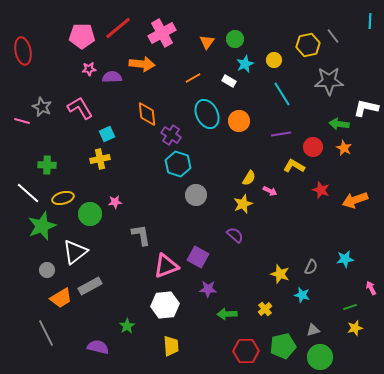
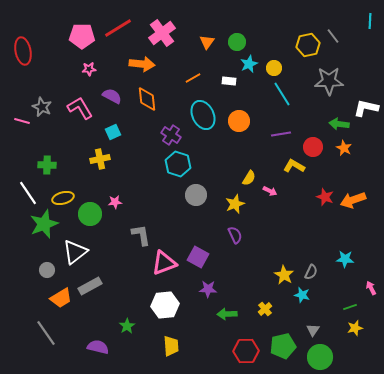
red line at (118, 28): rotated 8 degrees clockwise
pink cross at (162, 33): rotated 8 degrees counterclockwise
green circle at (235, 39): moved 2 px right, 3 px down
yellow circle at (274, 60): moved 8 px down
cyan star at (245, 64): moved 4 px right
purple semicircle at (112, 77): moved 19 px down; rotated 30 degrees clockwise
white rectangle at (229, 81): rotated 24 degrees counterclockwise
orange diamond at (147, 114): moved 15 px up
cyan ellipse at (207, 114): moved 4 px left, 1 px down
cyan square at (107, 134): moved 6 px right, 2 px up
red star at (321, 190): moved 4 px right, 7 px down
white line at (28, 193): rotated 15 degrees clockwise
orange arrow at (355, 200): moved 2 px left
yellow star at (243, 204): moved 8 px left
green star at (42, 226): moved 2 px right, 2 px up
purple semicircle at (235, 235): rotated 24 degrees clockwise
cyan star at (345, 259): rotated 12 degrees clockwise
pink triangle at (166, 266): moved 2 px left, 3 px up
gray semicircle at (311, 267): moved 5 px down
yellow star at (280, 274): moved 4 px right, 1 px down; rotated 12 degrees clockwise
gray triangle at (313, 330): rotated 40 degrees counterclockwise
gray line at (46, 333): rotated 8 degrees counterclockwise
